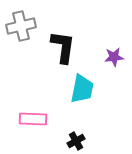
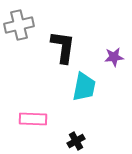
gray cross: moved 2 px left, 1 px up
cyan trapezoid: moved 2 px right, 2 px up
